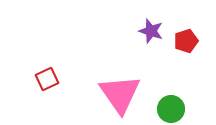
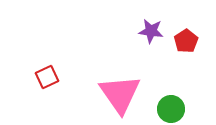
purple star: rotated 10 degrees counterclockwise
red pentagon: rotated 15 degrees counterclockwise
red square: moved 2 px up
